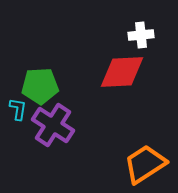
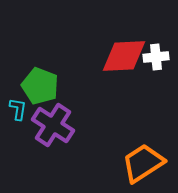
white cross: moved 15 px right, 22 px down
red diamond: moved 2 px right, 16 px up
green pentagon: rotated 24 degrees clockwise
orange trapezoid: moved 2 px left, 1 px up
